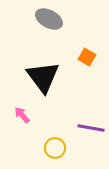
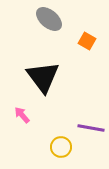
gray ellipse: rotated 12 degrees clockwise
orange square: moved 16 px up
yellow circle: moved 6 px right, 1 px up
